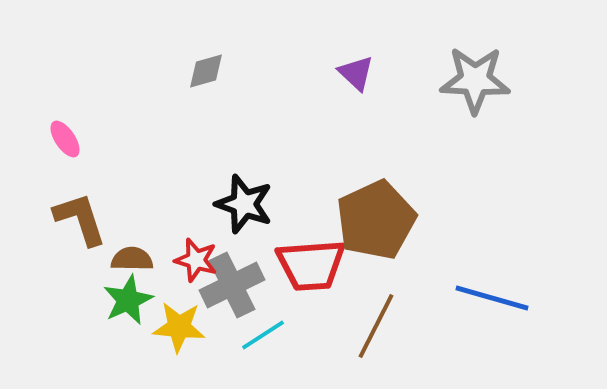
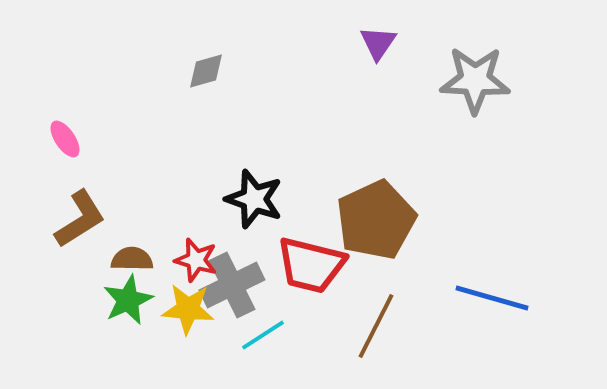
purple triangle: moved 22 px right, 30 px up; rotated 21 degrees clockwise
black star: moved 10 px right, 5 px up
brown L-shape: rotated 76 degrees clockwise
red trapezoid: rotated 18 degrees clockwise
yellow star: moved 9 px right, 18 px up
